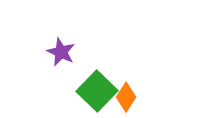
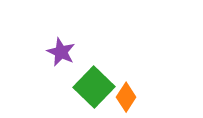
green square: moved 3 px left, 4 px up
